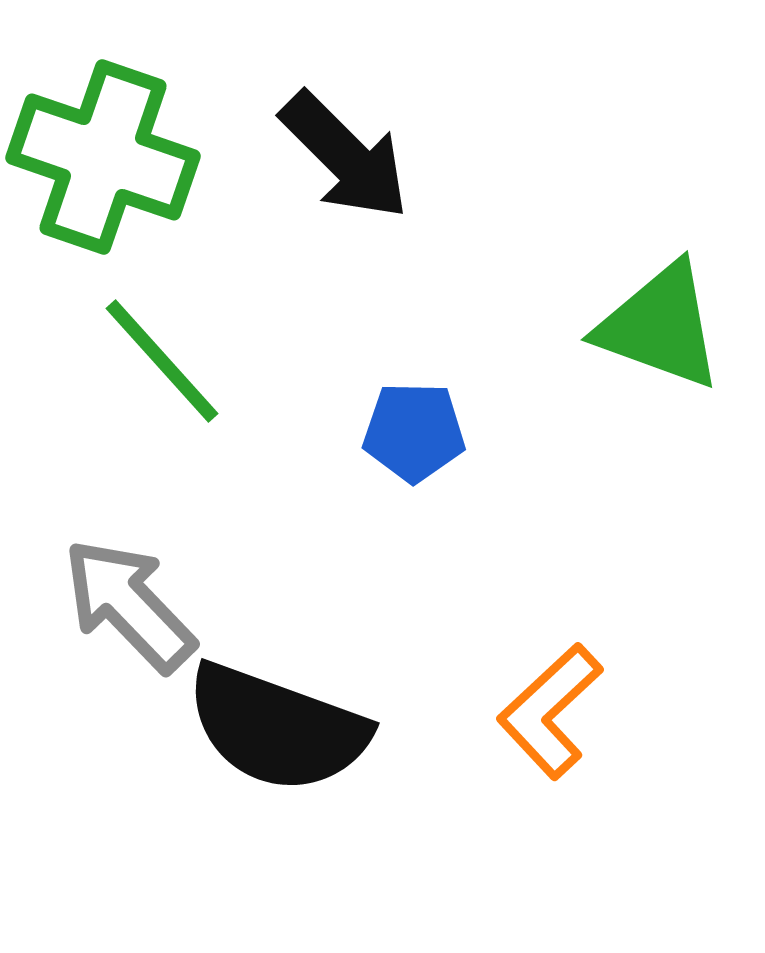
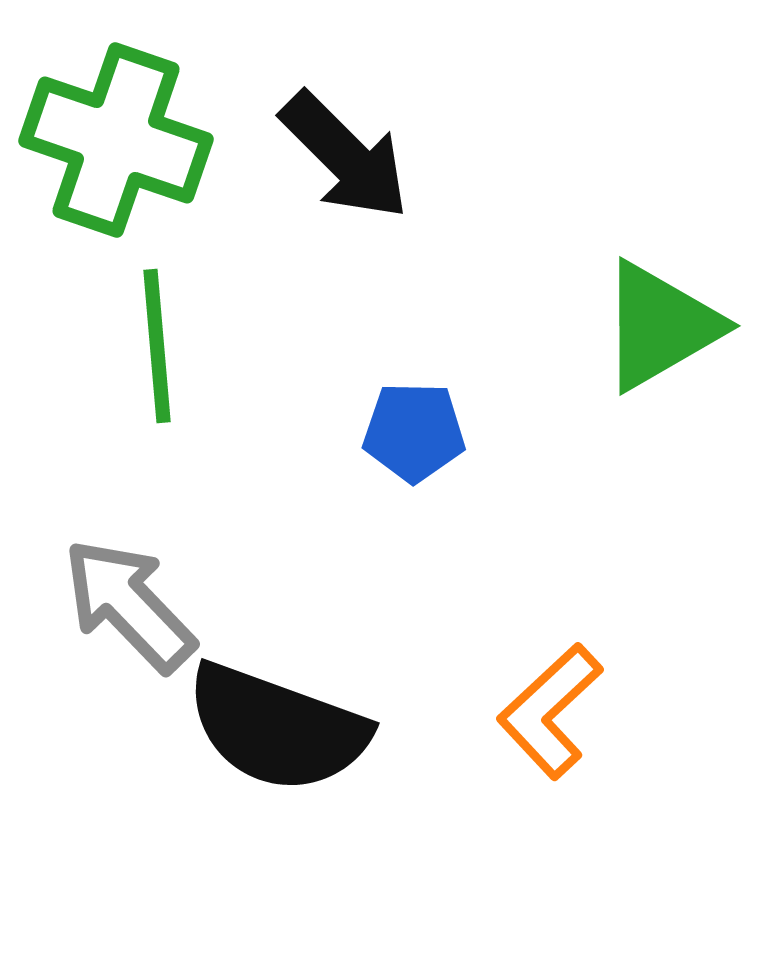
green cross: moved 13 px right, 17 px up
green triangle: rotated 50 degrees counterclockwise
green line: moved 5 px left, 15 px up; rotated 37 degrees clockwise
